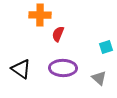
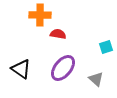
red semicircle: rotated 77 degrees clockwise
purple ellipse: rotated 52 degrees counterclockwise
gray triangle: moved 3 px left, 1 px down
